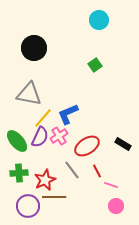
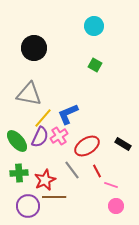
cyan circle: moved 5 px left, 6 px down
green square: rotated 24 degrees counterclockwise
